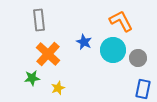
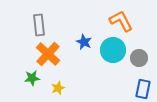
gray rectangle: moved 5 px down
gray circle: moved 1 px right
